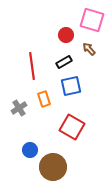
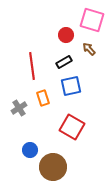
orange rectangle: moved 1 px left, 1 px up
